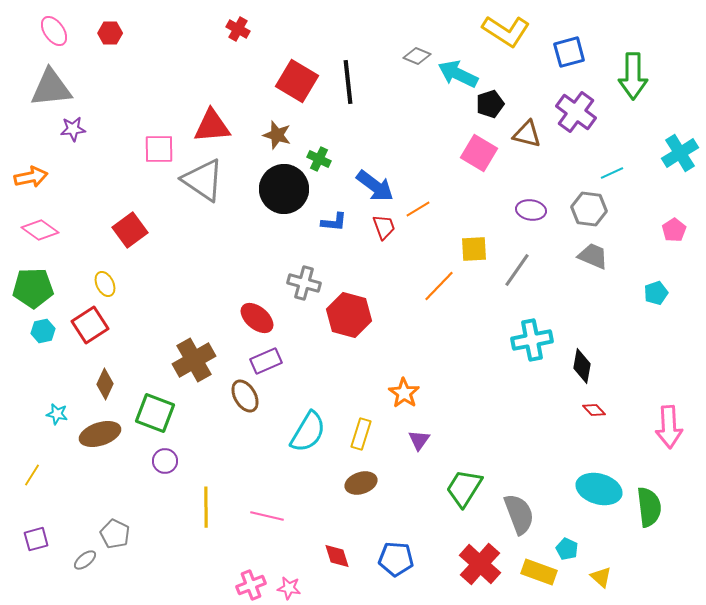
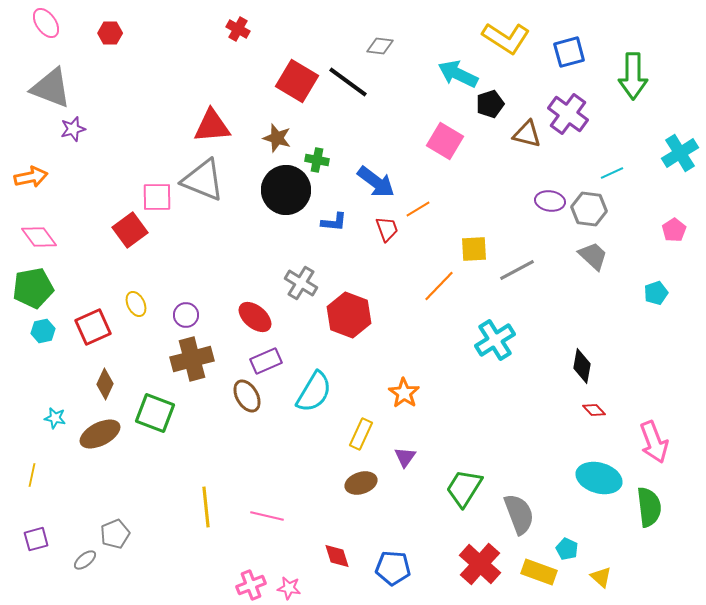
pink ellipse at (54, 31): moved 8 px left, 8 px up
yellow L-shape at (506, 31): moved 7 px down
gray diamond at (417, 56): moved 37 px left, 10 px up; rotated 16 degrees counterclockwise
black line at (348, 82): rotated 48 degrees counterclockwise
gray triangle at (51, 88): rotated 27 degrees clockwise
purple cross at (576, 112): moved 8 px left, 2 px down
purple star at (73, 129): rotated 10 degrees counterclockwise
brown star at (277, 135): moved 3 px down
pink square at (159, 149): moved 2 px left, 48 px down
pink square at (479, 153): moved 34 px left, 12 px up
green cross at (319, 159): moved 2 px left, 1 px down; rotated 15 degrees counterclockwise
gray triangle at (203, 180): rotated 12 degrees counterclockwise
blue arrow at (375, 186): moved 1 px right, 4 px up
black circle at (284, 189): moved 2 px right, 1 px down
purple ellipse at (531, 210): moved 19 px right, 9 px up
red trapezoid at (384, 227): moved 3 px right, 2 px down
pink diamond at (40, 230): moved 1 px left, 7 px down; rotated 18 degrees clockwise
gray trapezoid at (593, 256): rotated 20 degrees clockwise
gray line at (517, 270): rotated 27 degrees clockwise
gray cross at (304, 283): moved 3 px left; rotated 16 degrees clockwise
yellow ellipse at (105, 284): moved 31 px right, 20 px down
green pentagon at (33, 288): rotated 9 degrees counterclockwise
red hexagon at (349, 315): rotated 6 degrees clockwise
red ellipse at (257, 318): moved 2 px left, 1 px up
red square at (90, 325): moved 3 px right, 2 px down; rotated 9 degrees clockwise
cyan cross at (532, 340): moved 37 px left; rotated 21 degrees counterclockwise
brown cross at (194, 360): moved 2 px left, 1 px up; rotated 15 degrees clockwise
brown ellipse at (245, 396): moved 2 px right
cyan star at (57, 414): moved 2 px left, 4 px down
pink arrow at (669, 427): moved 15 px left, 15 px down; rotated 18 degrees counterclockwise
cyan semicircle at (308, 432): moved 6 px right, 40 px up
brown ellipse at (100, 434): rotated 9 degrees counterclockwise
yellow rectangle at (361, 434): rotated 8 degrees clockwise
purple triangle at (419, 440): moved 14 px left, 17 px down
purple circle at (165, 461): moved 21 px right, 146 px up
yellow line at (32, 475): rotated 20 degrees counterclockwise
cyan ellipse at (599, 489): moved 11 px up
yellow line at (206, 507): rotated 6 degrees counterclockwise
gray pentagon at (115, 534): rotated 24 degrees clockwise
blue pentagon at (396, 559): moved 3 px left, 9 px down
